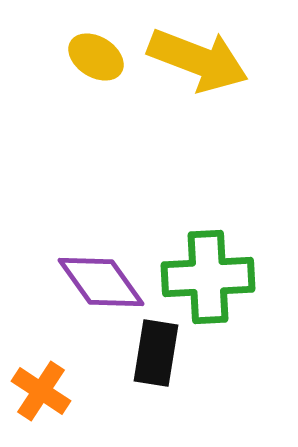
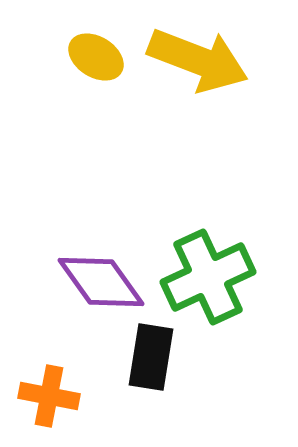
green cross: rotated 22 degrees counterclockwise
black rectangle: moved 5 px left, 4 px down
orange cross: moved 8 px right, 5 px down; rotated 22 degrees counterclockwise
